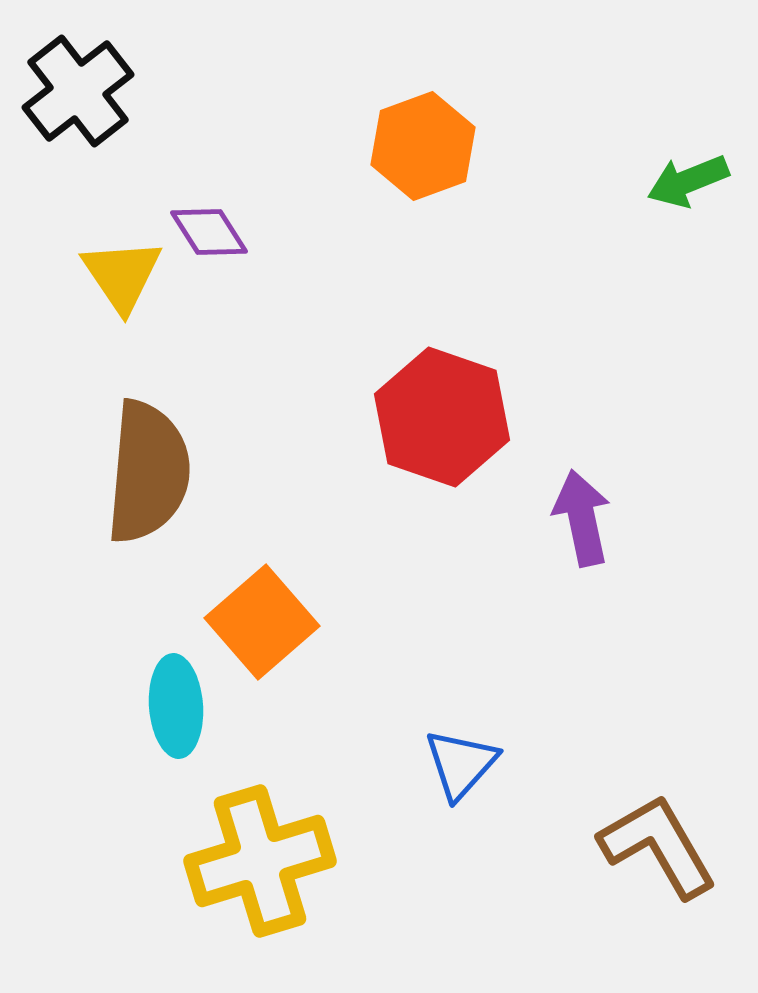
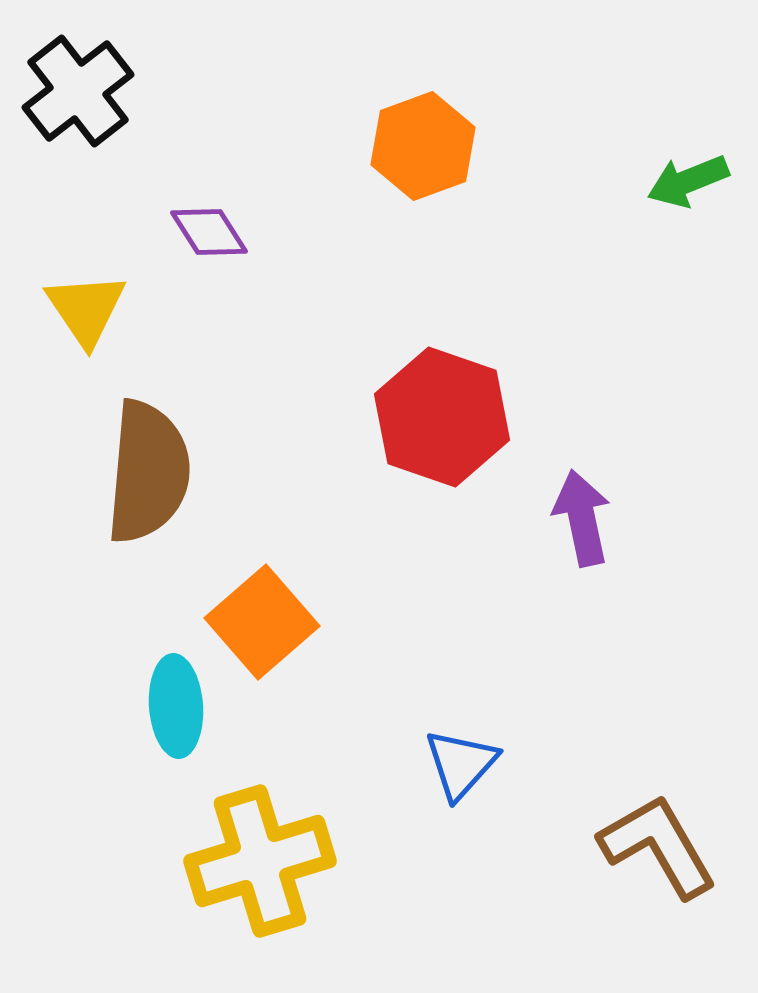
yellow triangle: moved 36 px left, 34 px down
